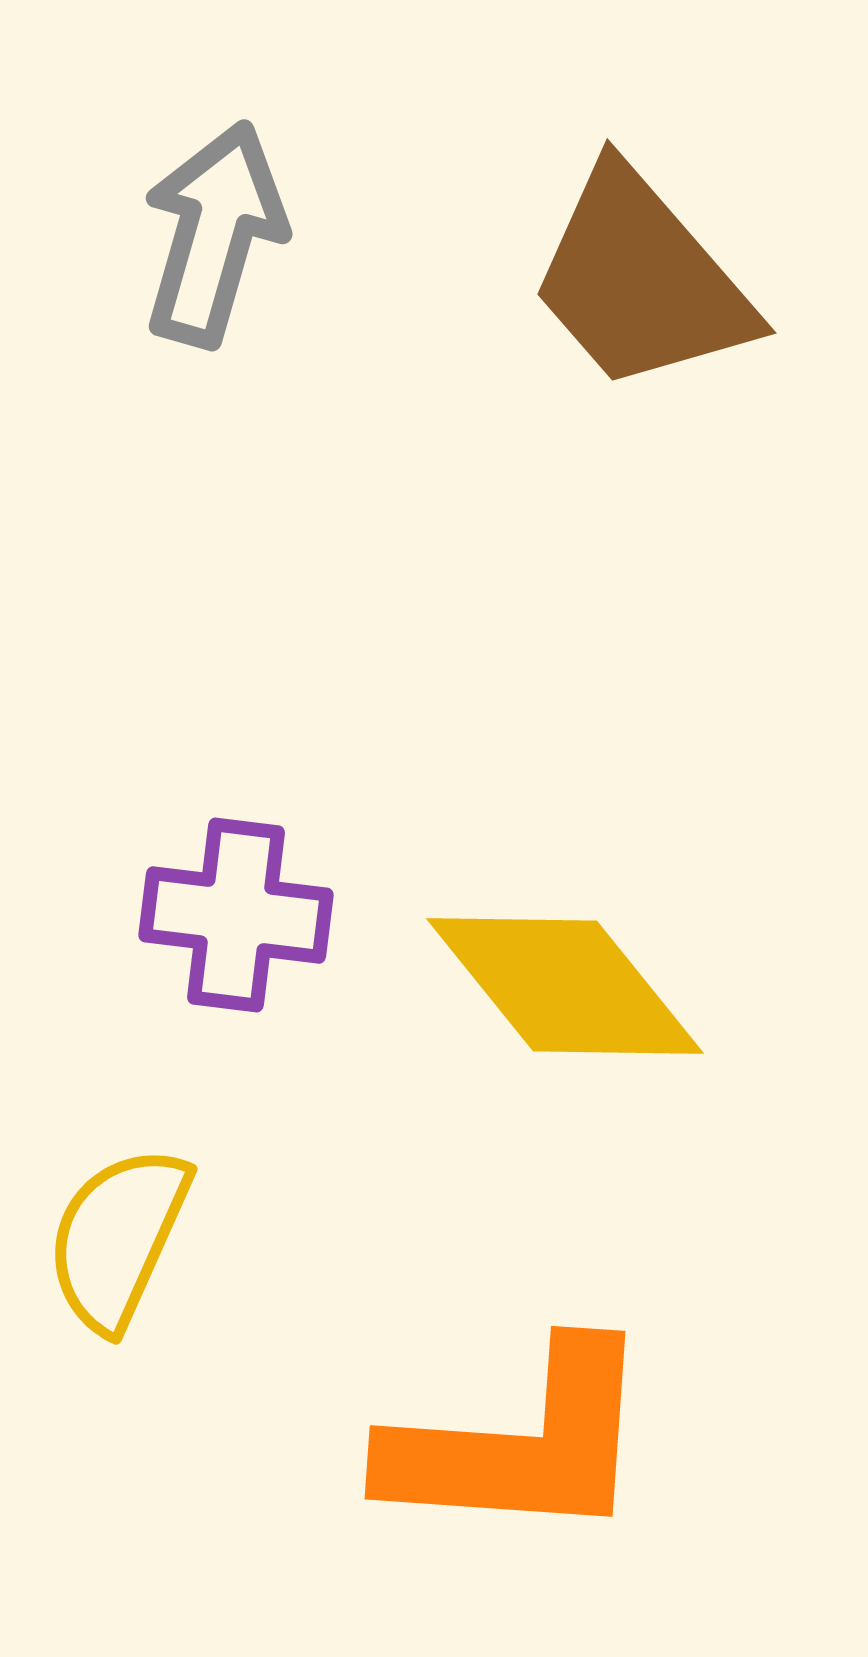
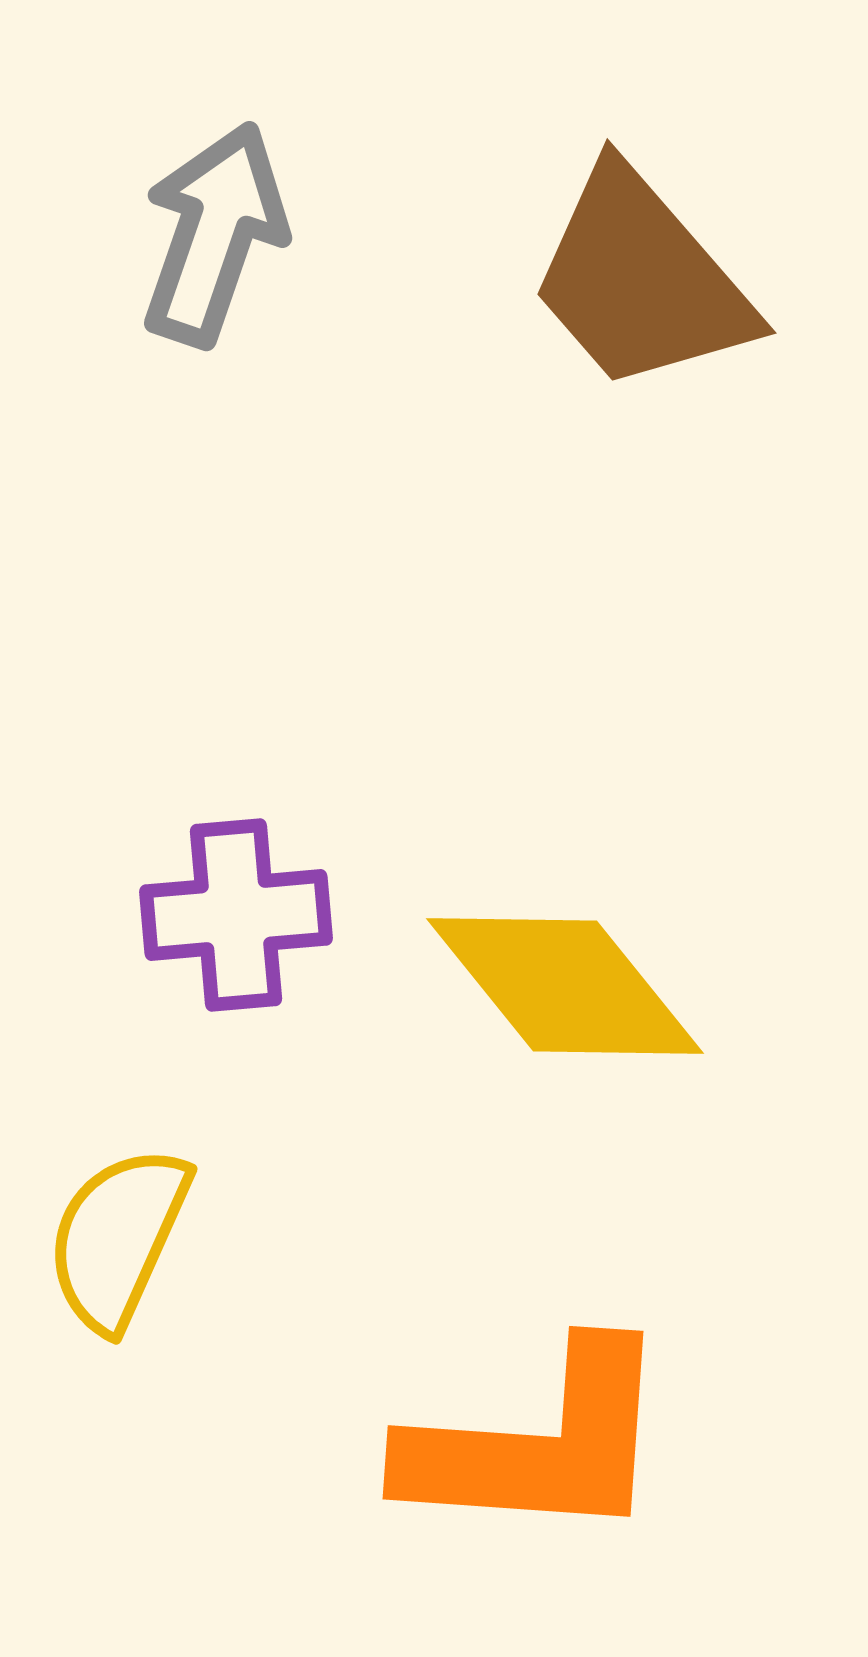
gray arrow: rotated 3 degrees clockwise
purple cross: rotated 12 degrees counterclockwise
orange L-shape: moved 18 px right
